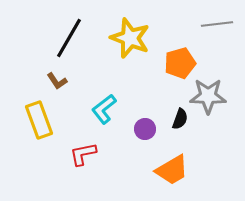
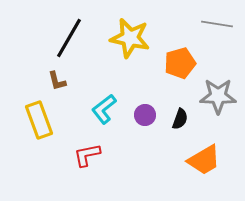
gray line: rotated 16 degrees clockwise
yellow star: rotated 9 degrees counterclockwise
brown L-shape: rotated 20 degrees clockwise
gray star: moved 10 px right
purple circle: moved 14 px up
red L-shape: moved 4 px right, 1 px down
orange trapezoid: moved 32 px right, 10 px up
